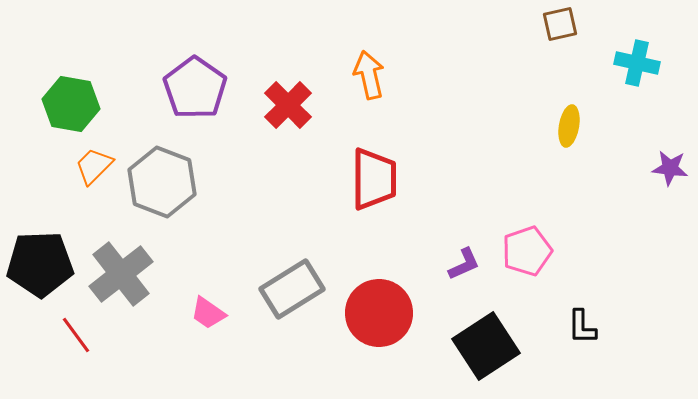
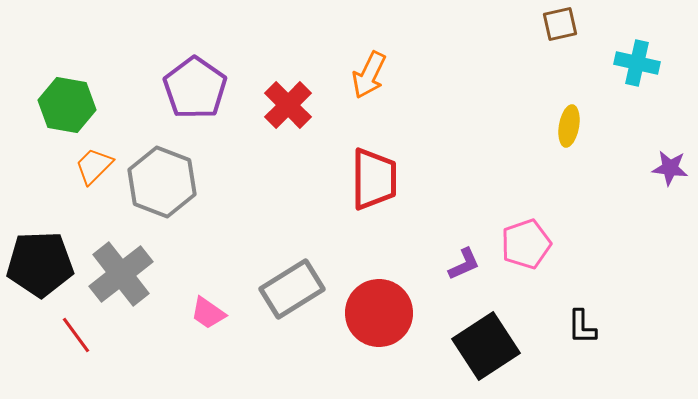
orange arrow: rotated 141 degrees counterclockwise
green hexagon: moved 4 px left, 1 px down
pink pentagon: moved 1 px left, 7 px up
